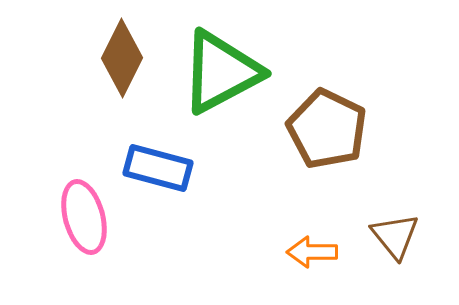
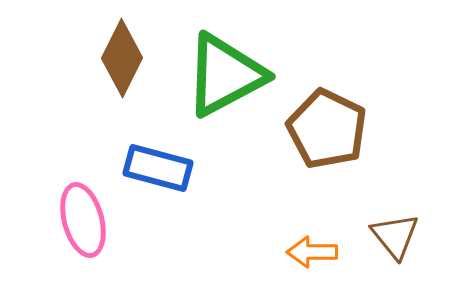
green triangle: moved 4 px right, 3 px down
pink ellipse: moved 1 px left, 3 px down
